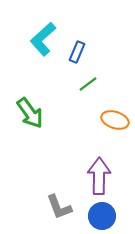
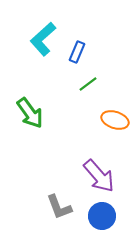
purple arrow: rotated 138 degrees clockwise
